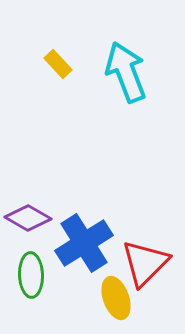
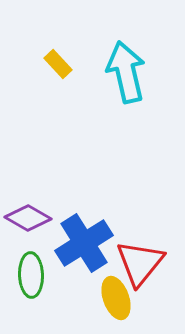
cyan arrow: rotated 8 degrees clockwise
red triangle: moved 5 px left; rotated 6 degrees counterclockwise
